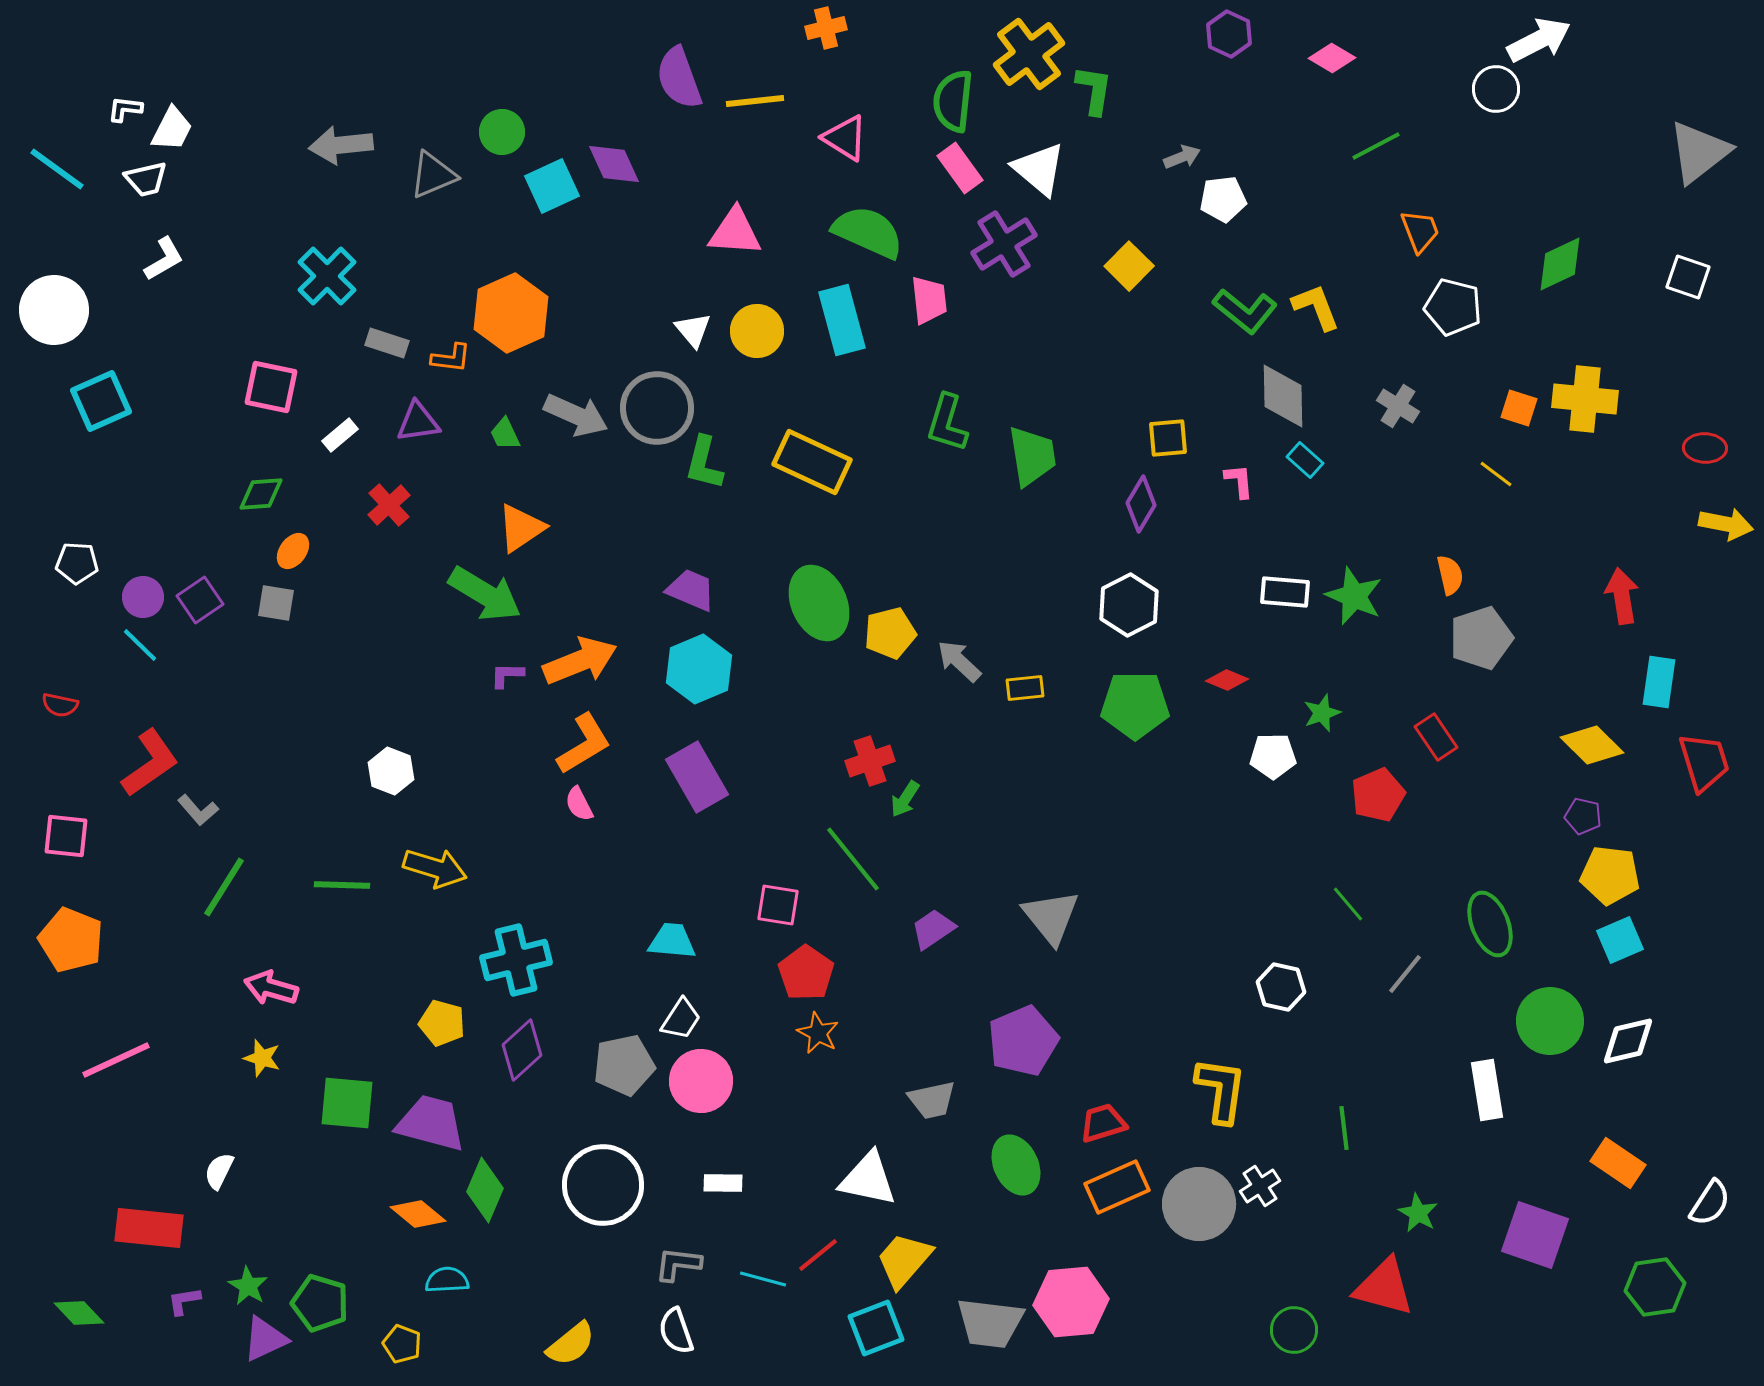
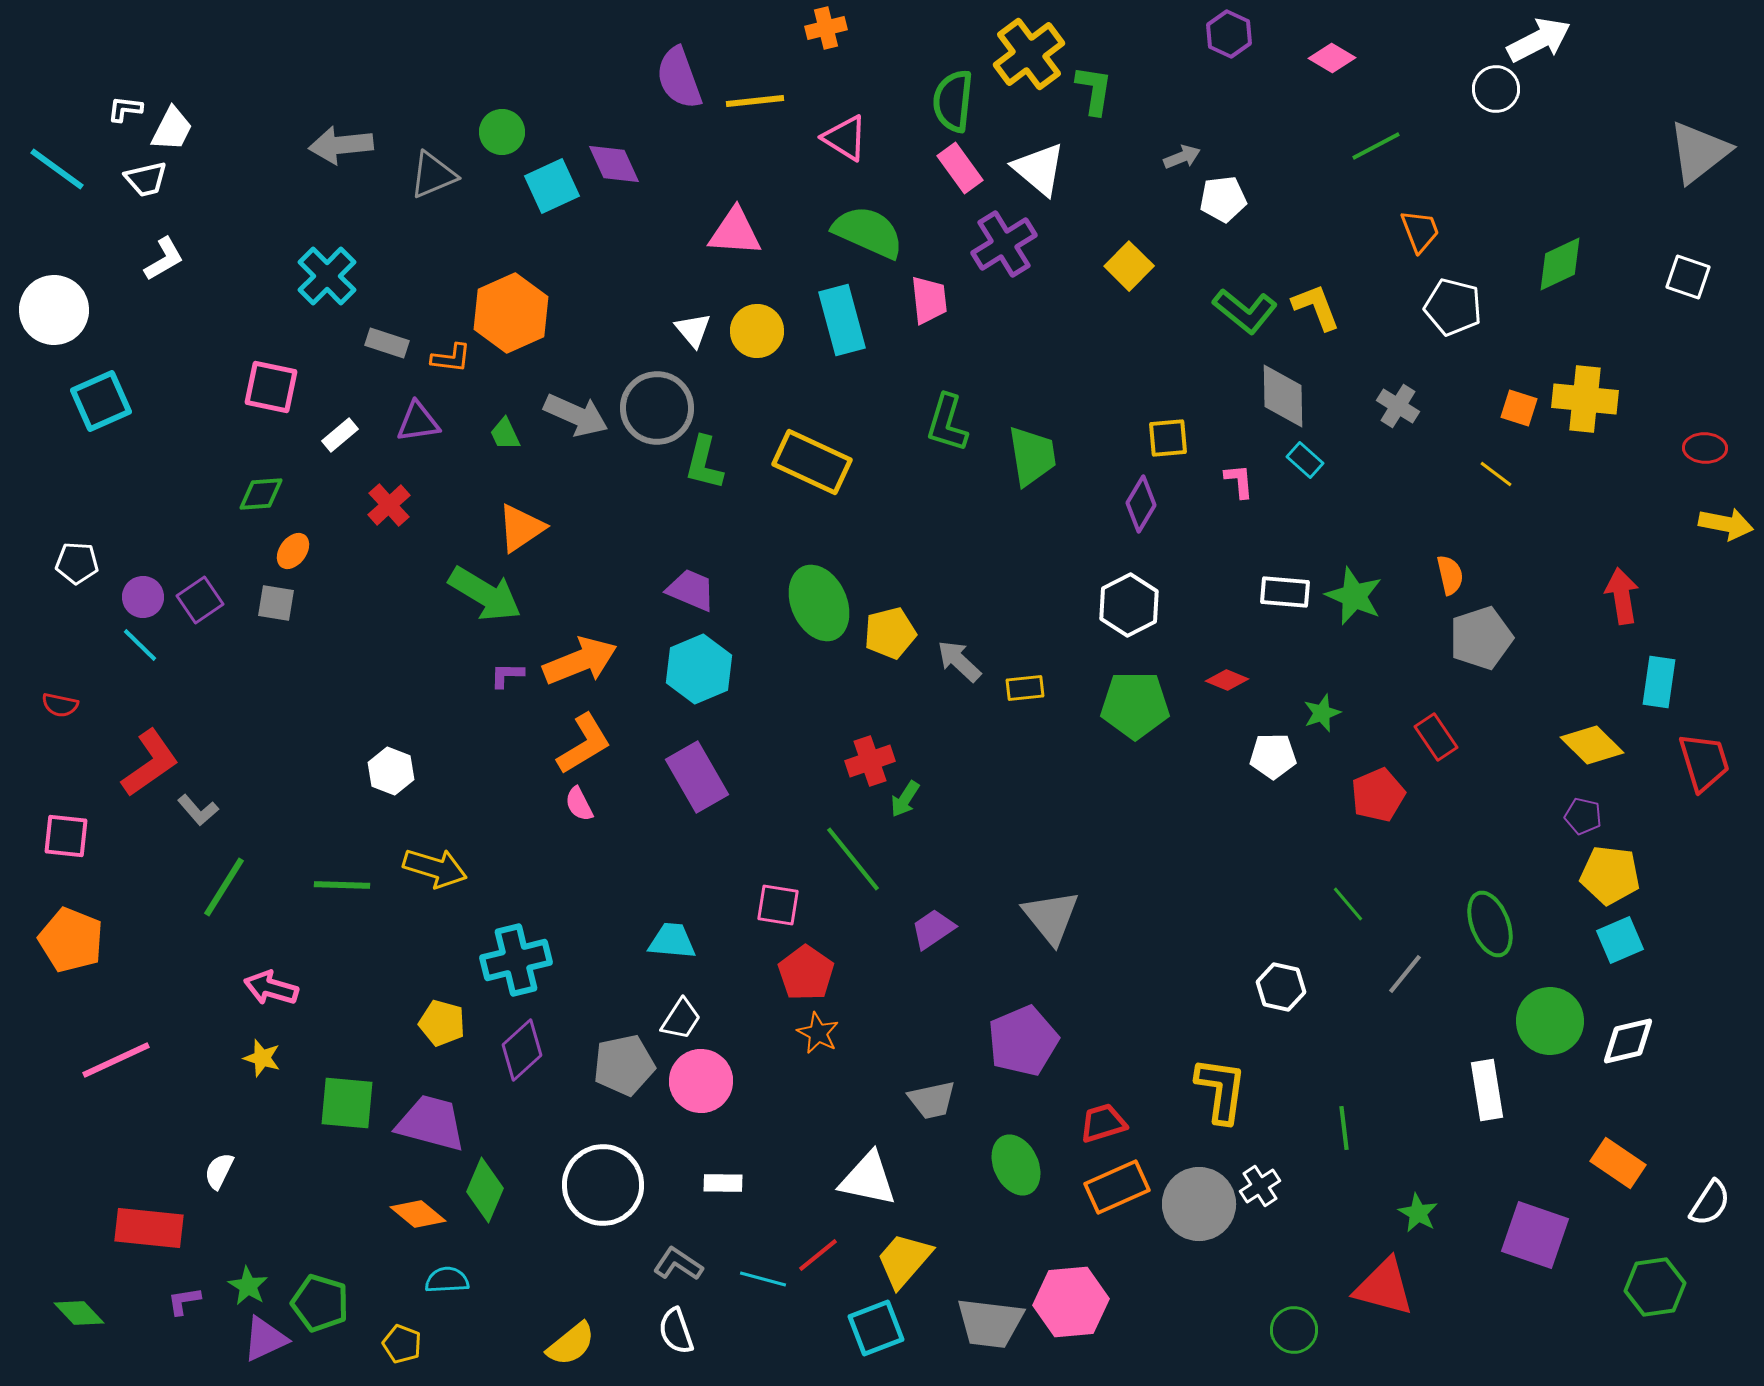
gray L-shape at (678, 1264): rotated 27 degrees clockwise
